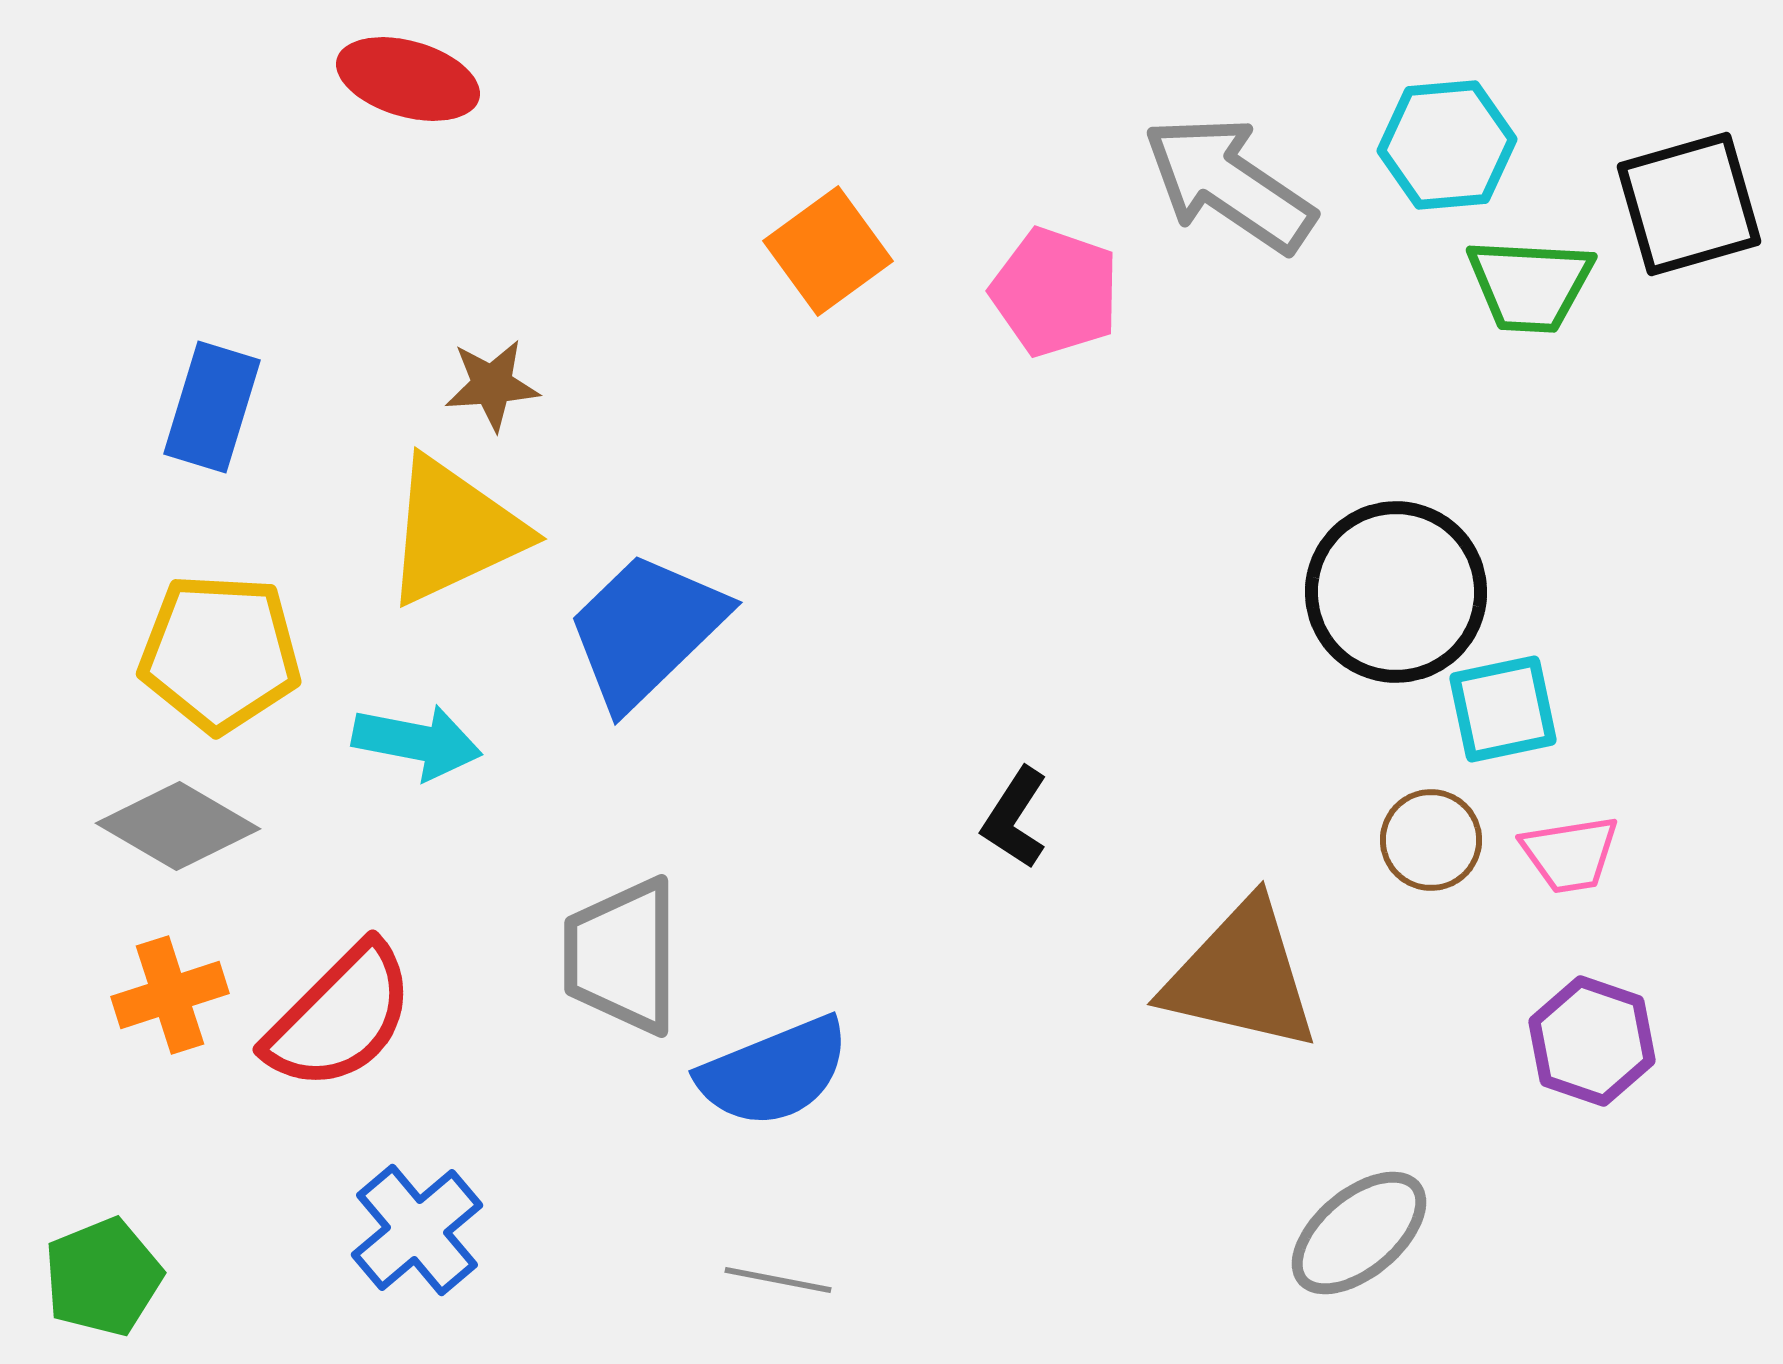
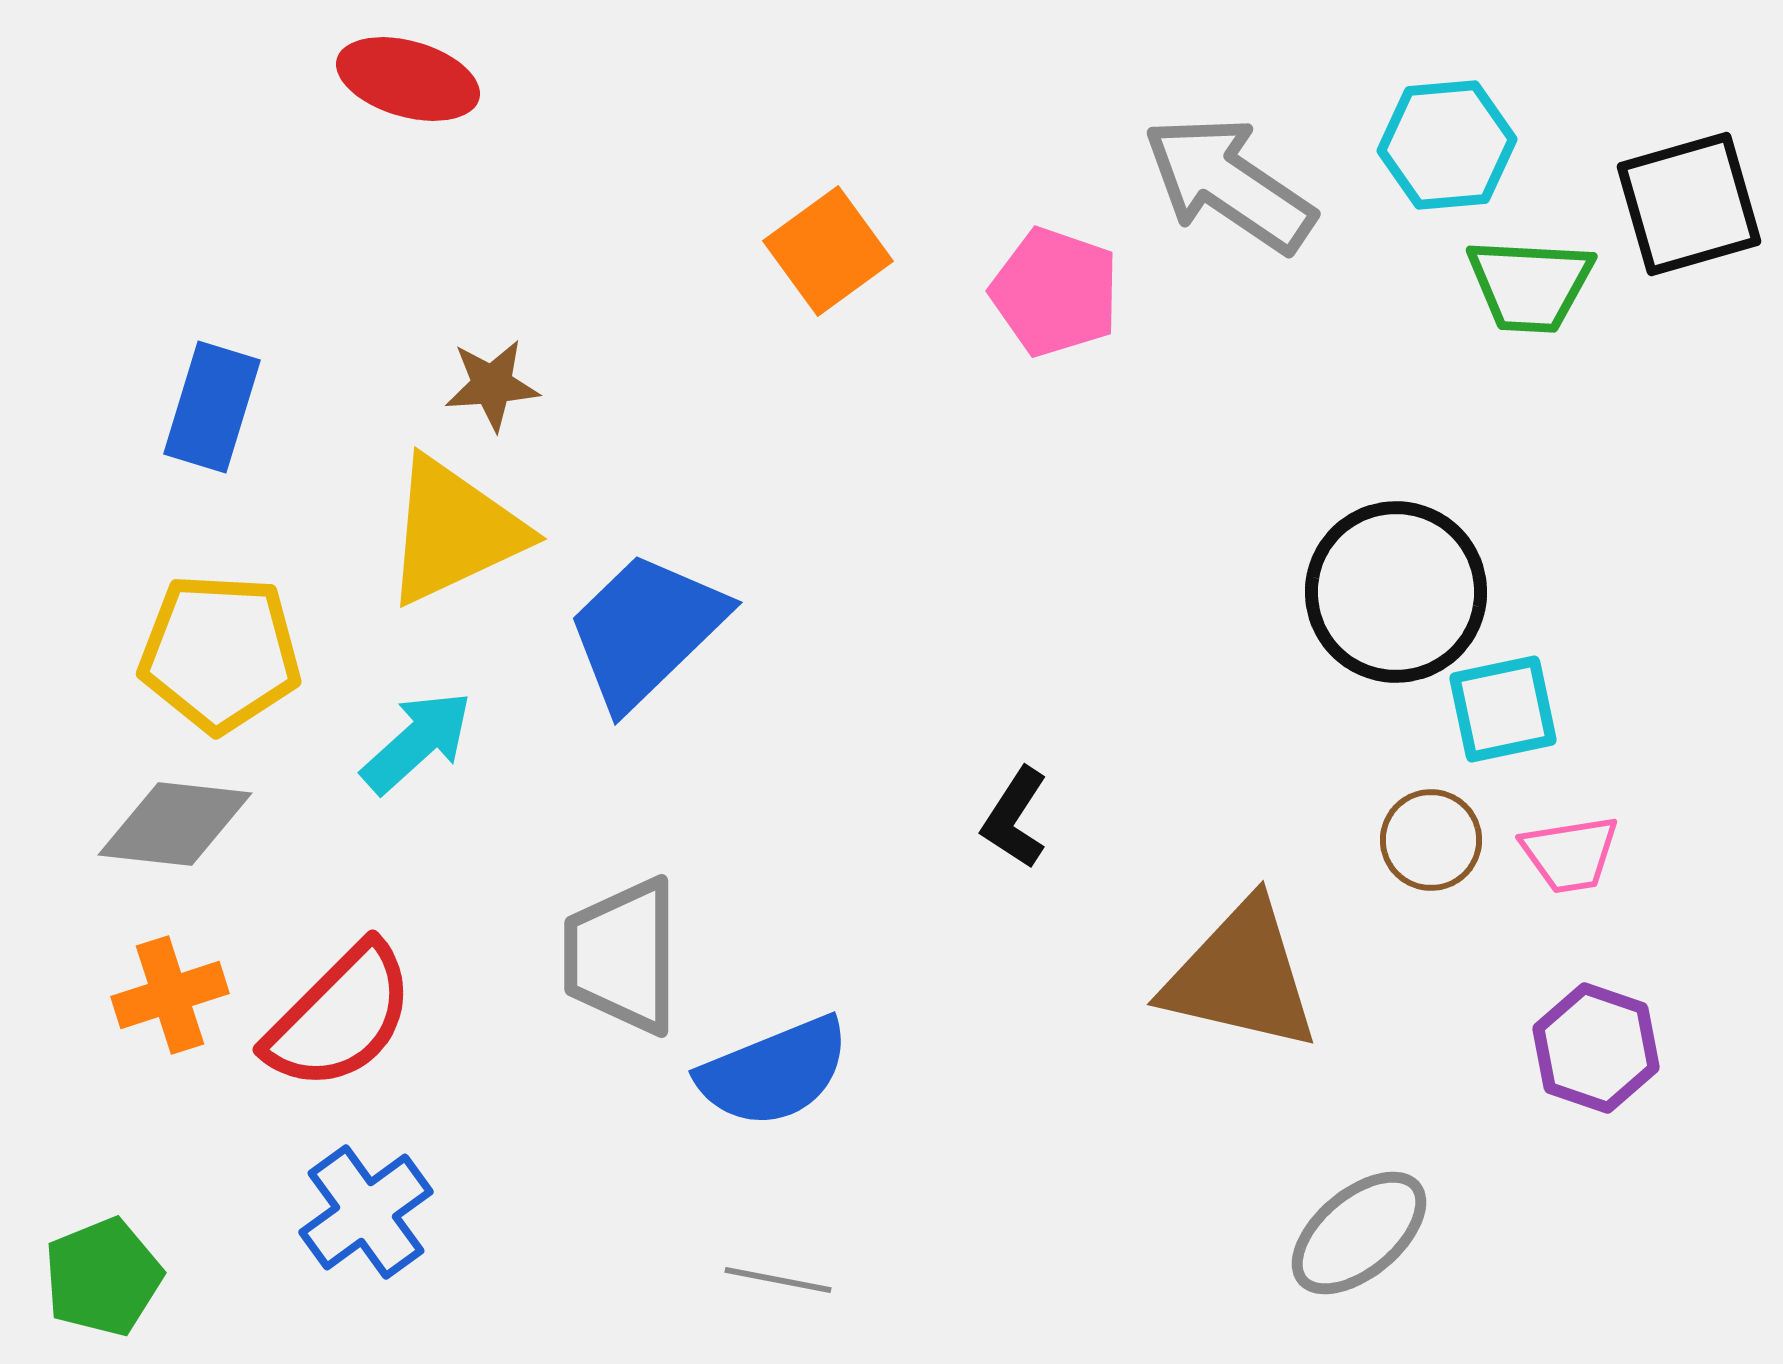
cyan arrow: rotated 53 degrees counterclockwise
gray diamond: moved 3 px left, 2 px up; rotated 24 degrees counterclockwise
purple hexagon: moved 4 px right, 7 px down
blue cross: moved 51 px left, 18 px up; rotated 4 degrees clockwise
